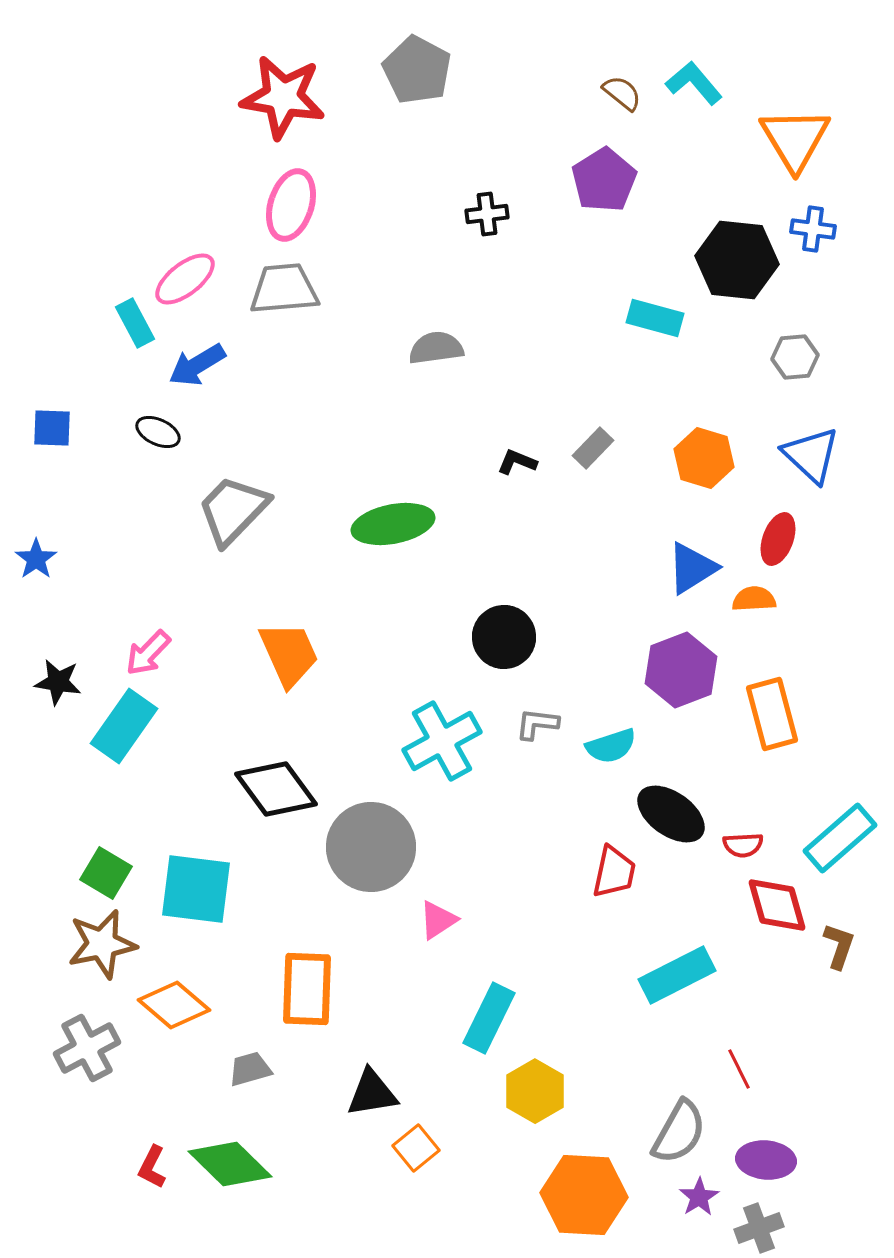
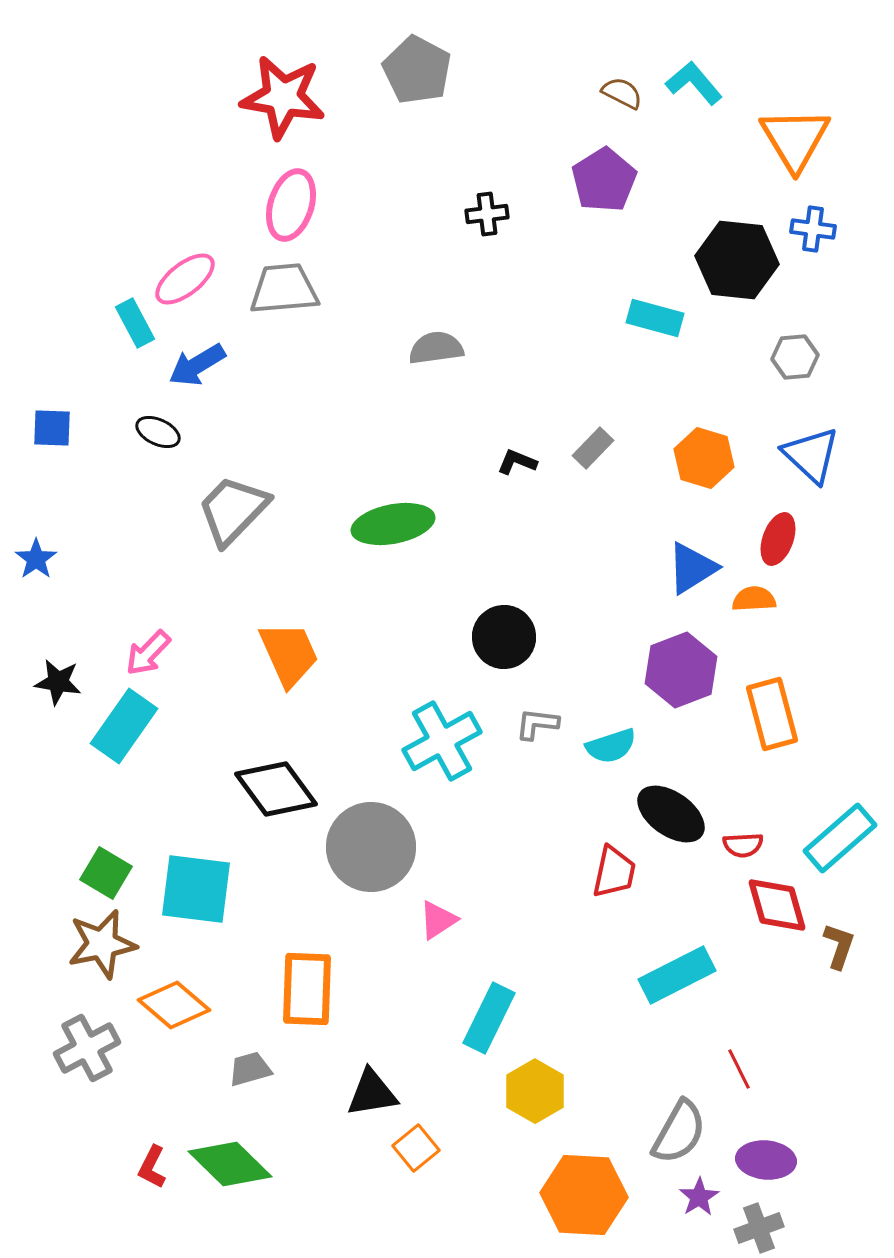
brown semicircle at (622, 93): rotated 12 degrees counterclockwise
